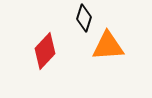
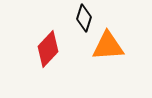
red diamond: moved 3 px right, 2 px up
